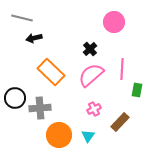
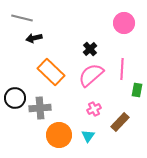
pink circle: moved 10 px right, 1 px down
